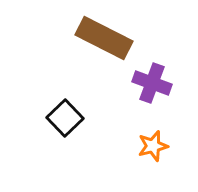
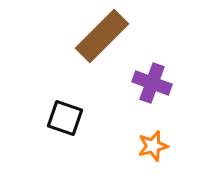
brown rectangle: moved 2 px left, 2 px up; rotated 72 degrees counterclockwise
black square: rotated 27 degrees counterclockwise
